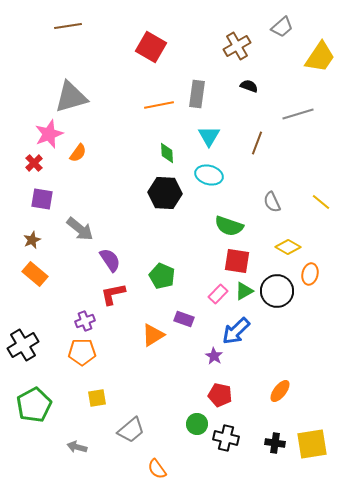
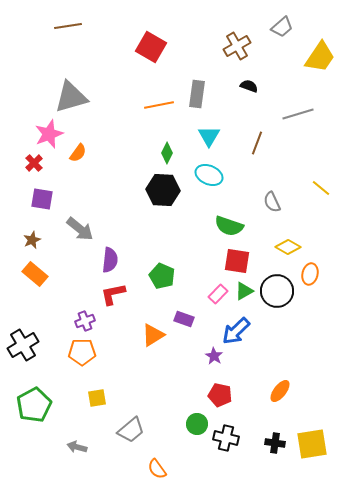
green diamond at (167, 153): rotated 30 degrees clockwise
cyan ellipse at (209, 175): rotated 8 degrees clockwise
black hexagon at (165, 193): moved 2 px left, 3 px up
yellow line at (321, 202): moved 14 px up
purple semicircle at (110, 260): rotated 40 degrees clockwise
